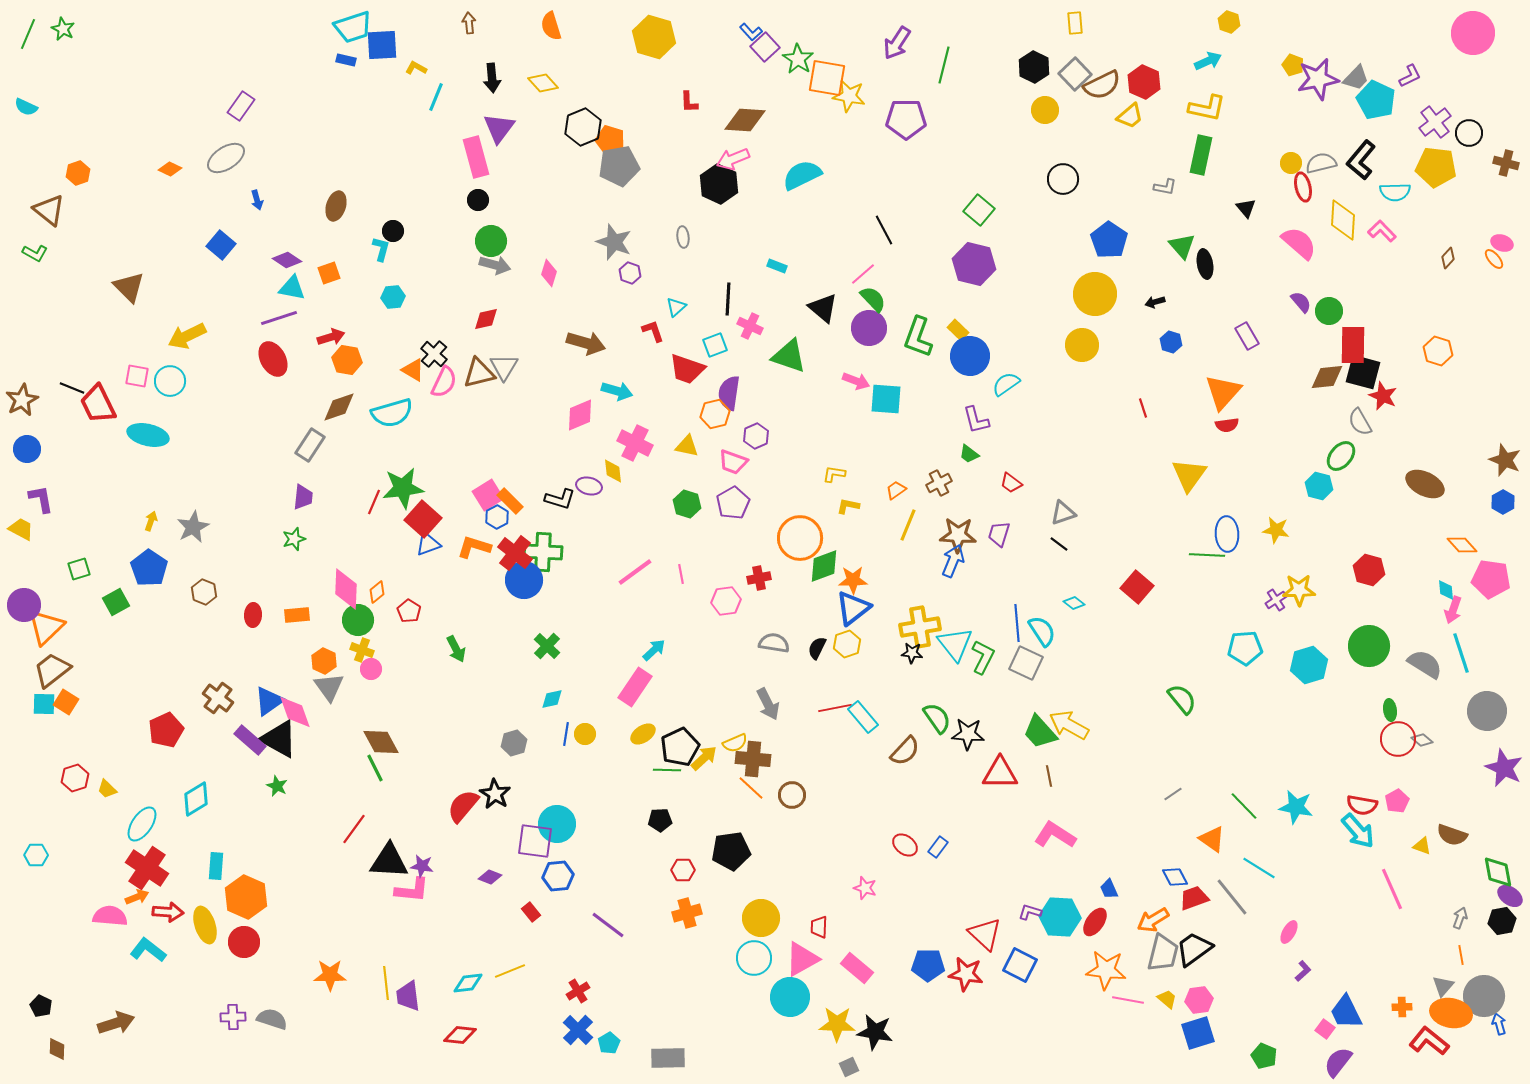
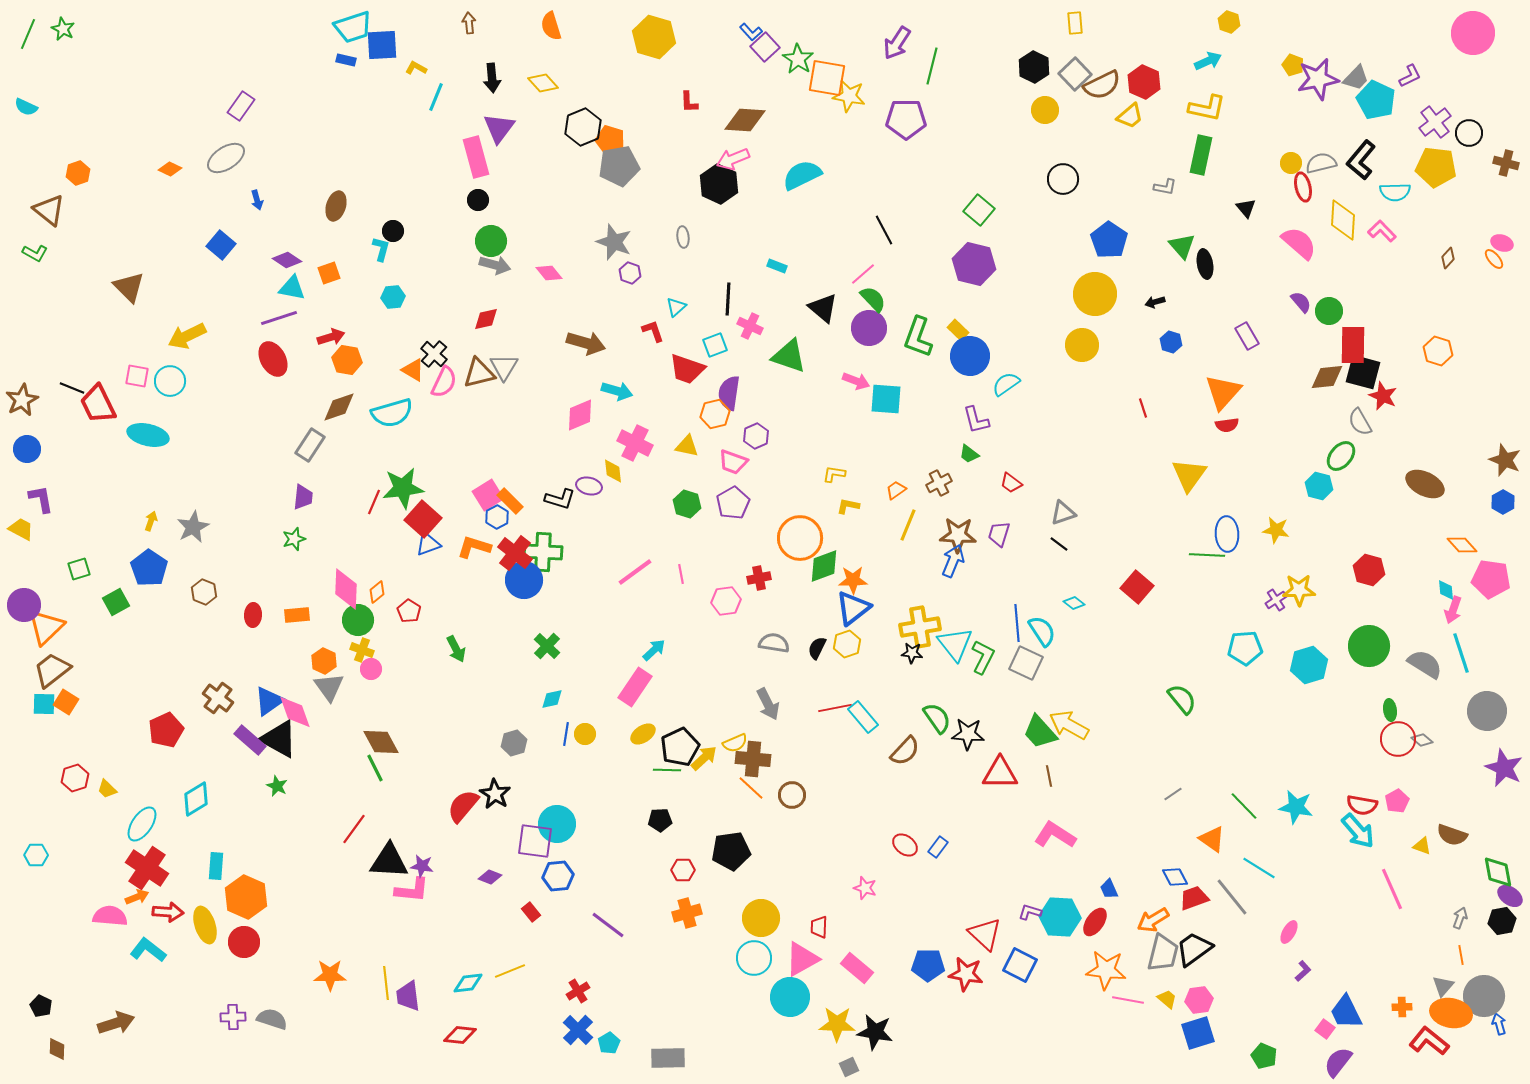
green line at (944, 65): moved 12 px left, 1 px down
pink diamond at (549, 273): rotated 56 degrees counterclockwise
